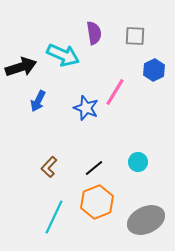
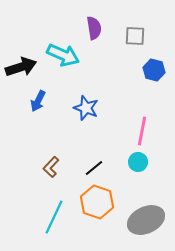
purple semicircle: moved 5 px up
blue hexagon: rotated 20 degrees counterclockwise
pink line: moved 27 px right, 39 px down; rotated 20 degrees counterclockwise
brown L-shape: moved 2 px right
orange hexagon: rotated 20 degrees counterclockwise
